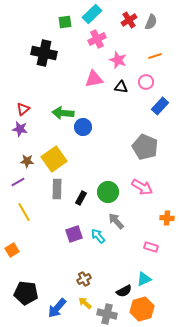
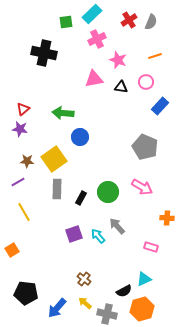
green square: moved 1 px right
blue circle: moved 3 px left, 10 px down
gray arrow: moved 1 px right, 5 px down
brown cross: rotated 24 degrees counterclockwise
